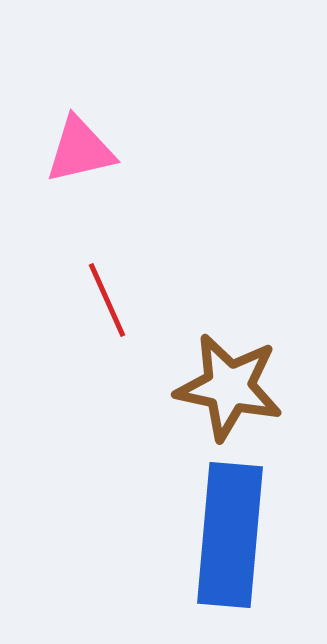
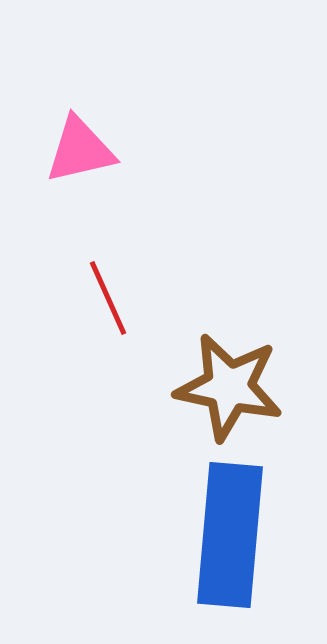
red line: moved 1 px right, 2 px up
